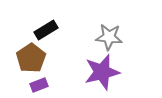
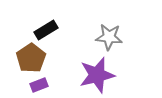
purple star: moved 5 px left, 3 px down
